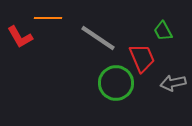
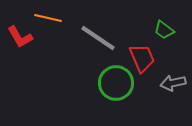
orange line: rotated 12 degrees clockwise
green trapezoid: moved 1 px right, 1 px up; rotated 25 degrees counterclockwise
